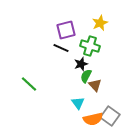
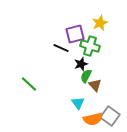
purple square: moved 9 px right, 4 px down
